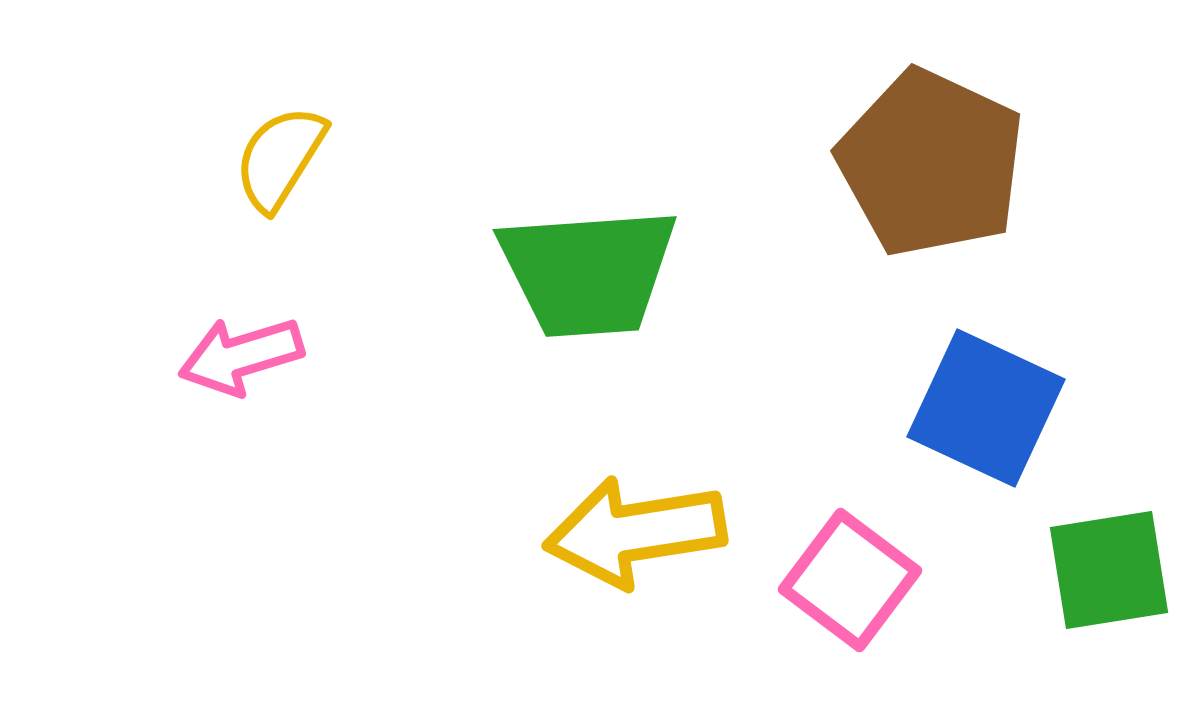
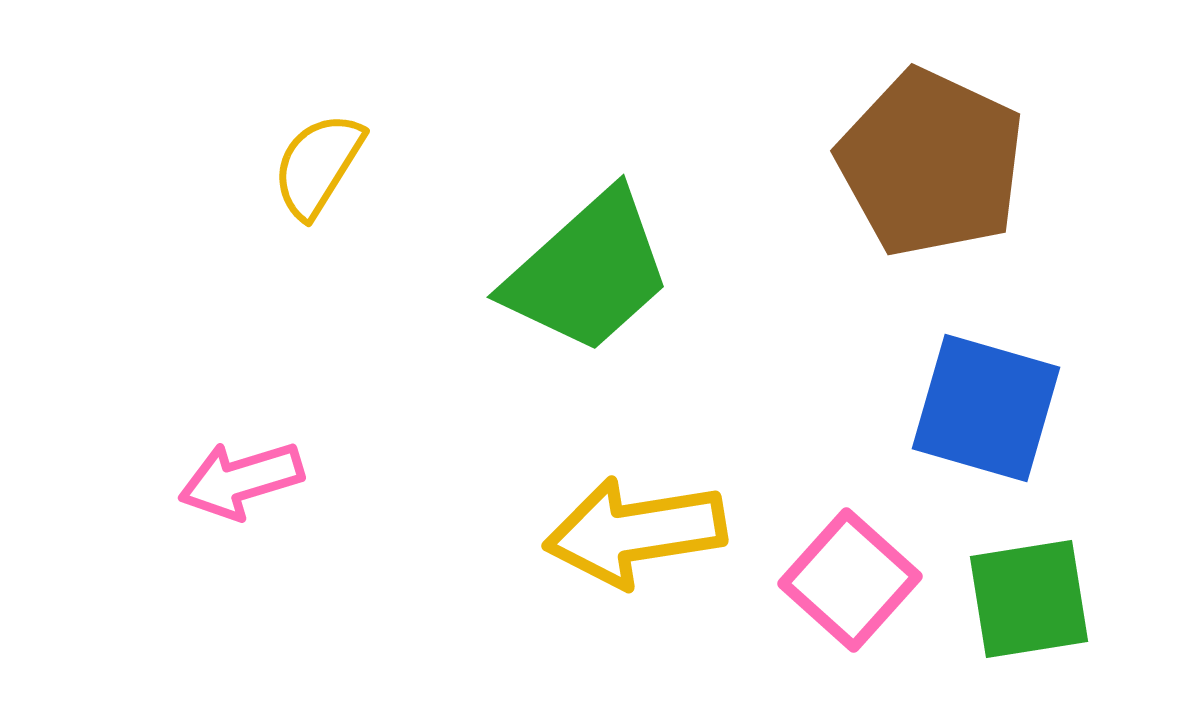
yellow semicircle: moved 38 px right, 7 px down
green trapezoid: rotated 38 degrees counterclockwise
pink arrow: moved 124 px down
blue square: rotated 9 degrees counterclockwise
green square: moved 80 px left, 29 px down
pink square: rotated 5 degrees clockwise
